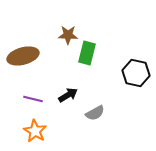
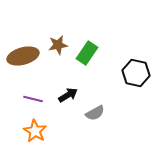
brown star: moved 10 px left, 10 px down; rotated 12 degrees counterclockwise
green rectangle: rotated 20 degrees clockwise
